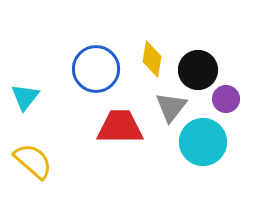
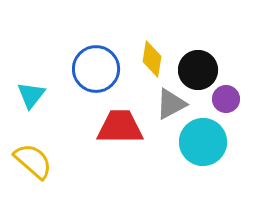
cyan triangle: moved 6 px right, 2 px up
gray triangle: moved 3 px up; rotated 24 degrees clockwise
